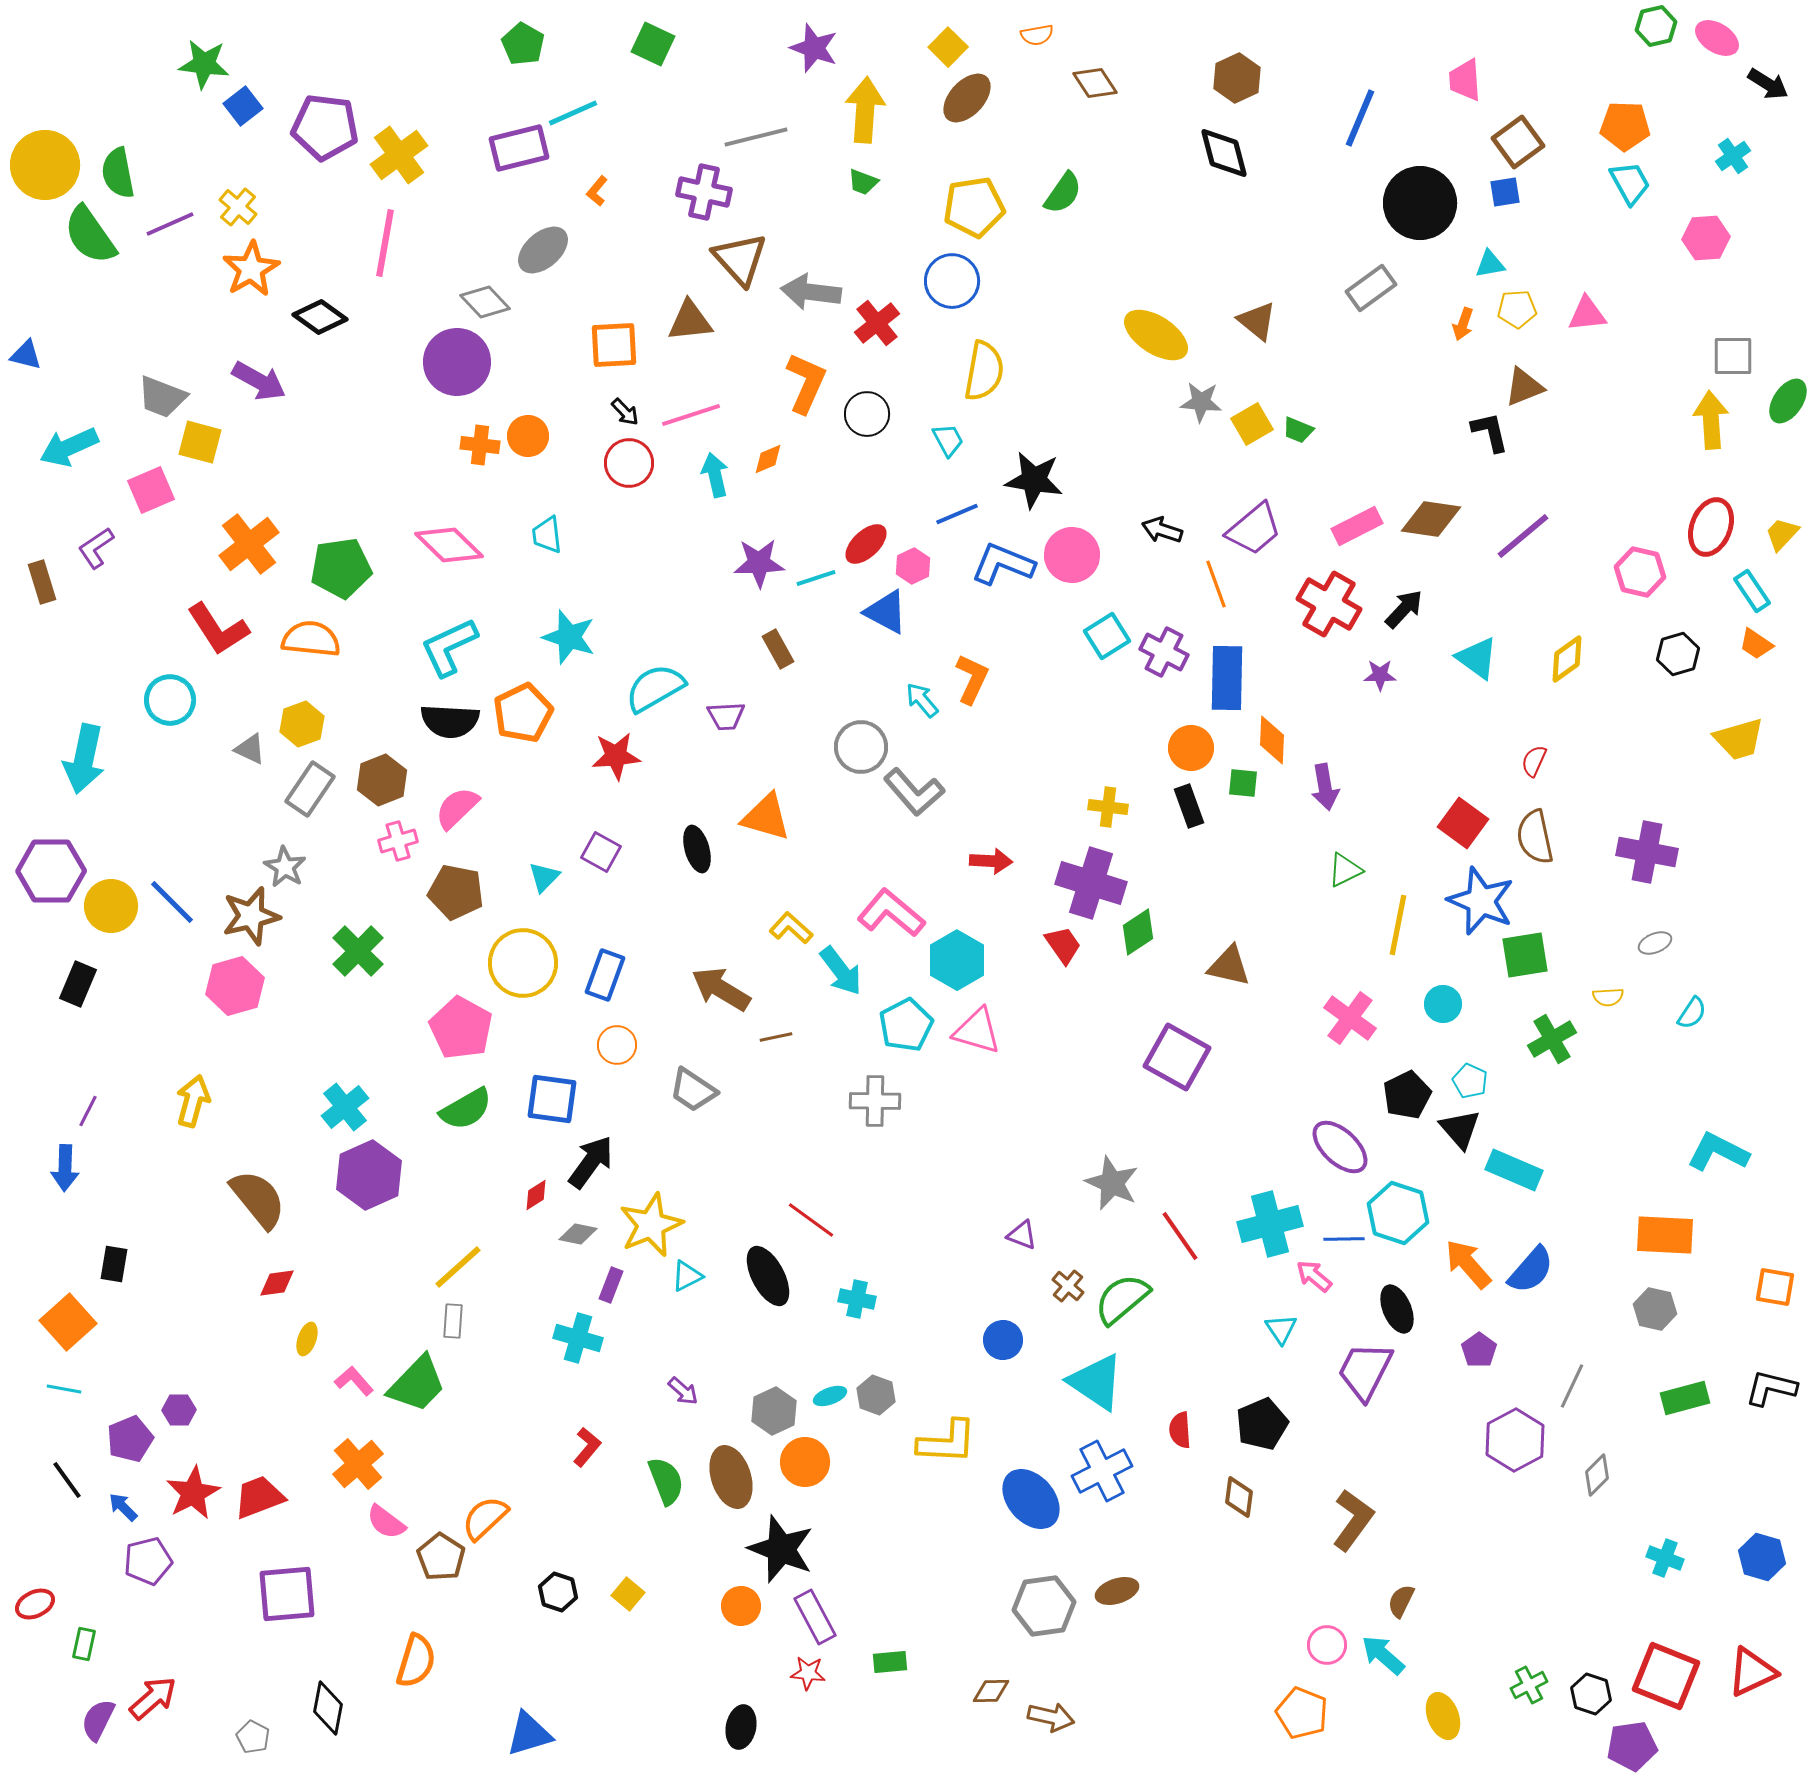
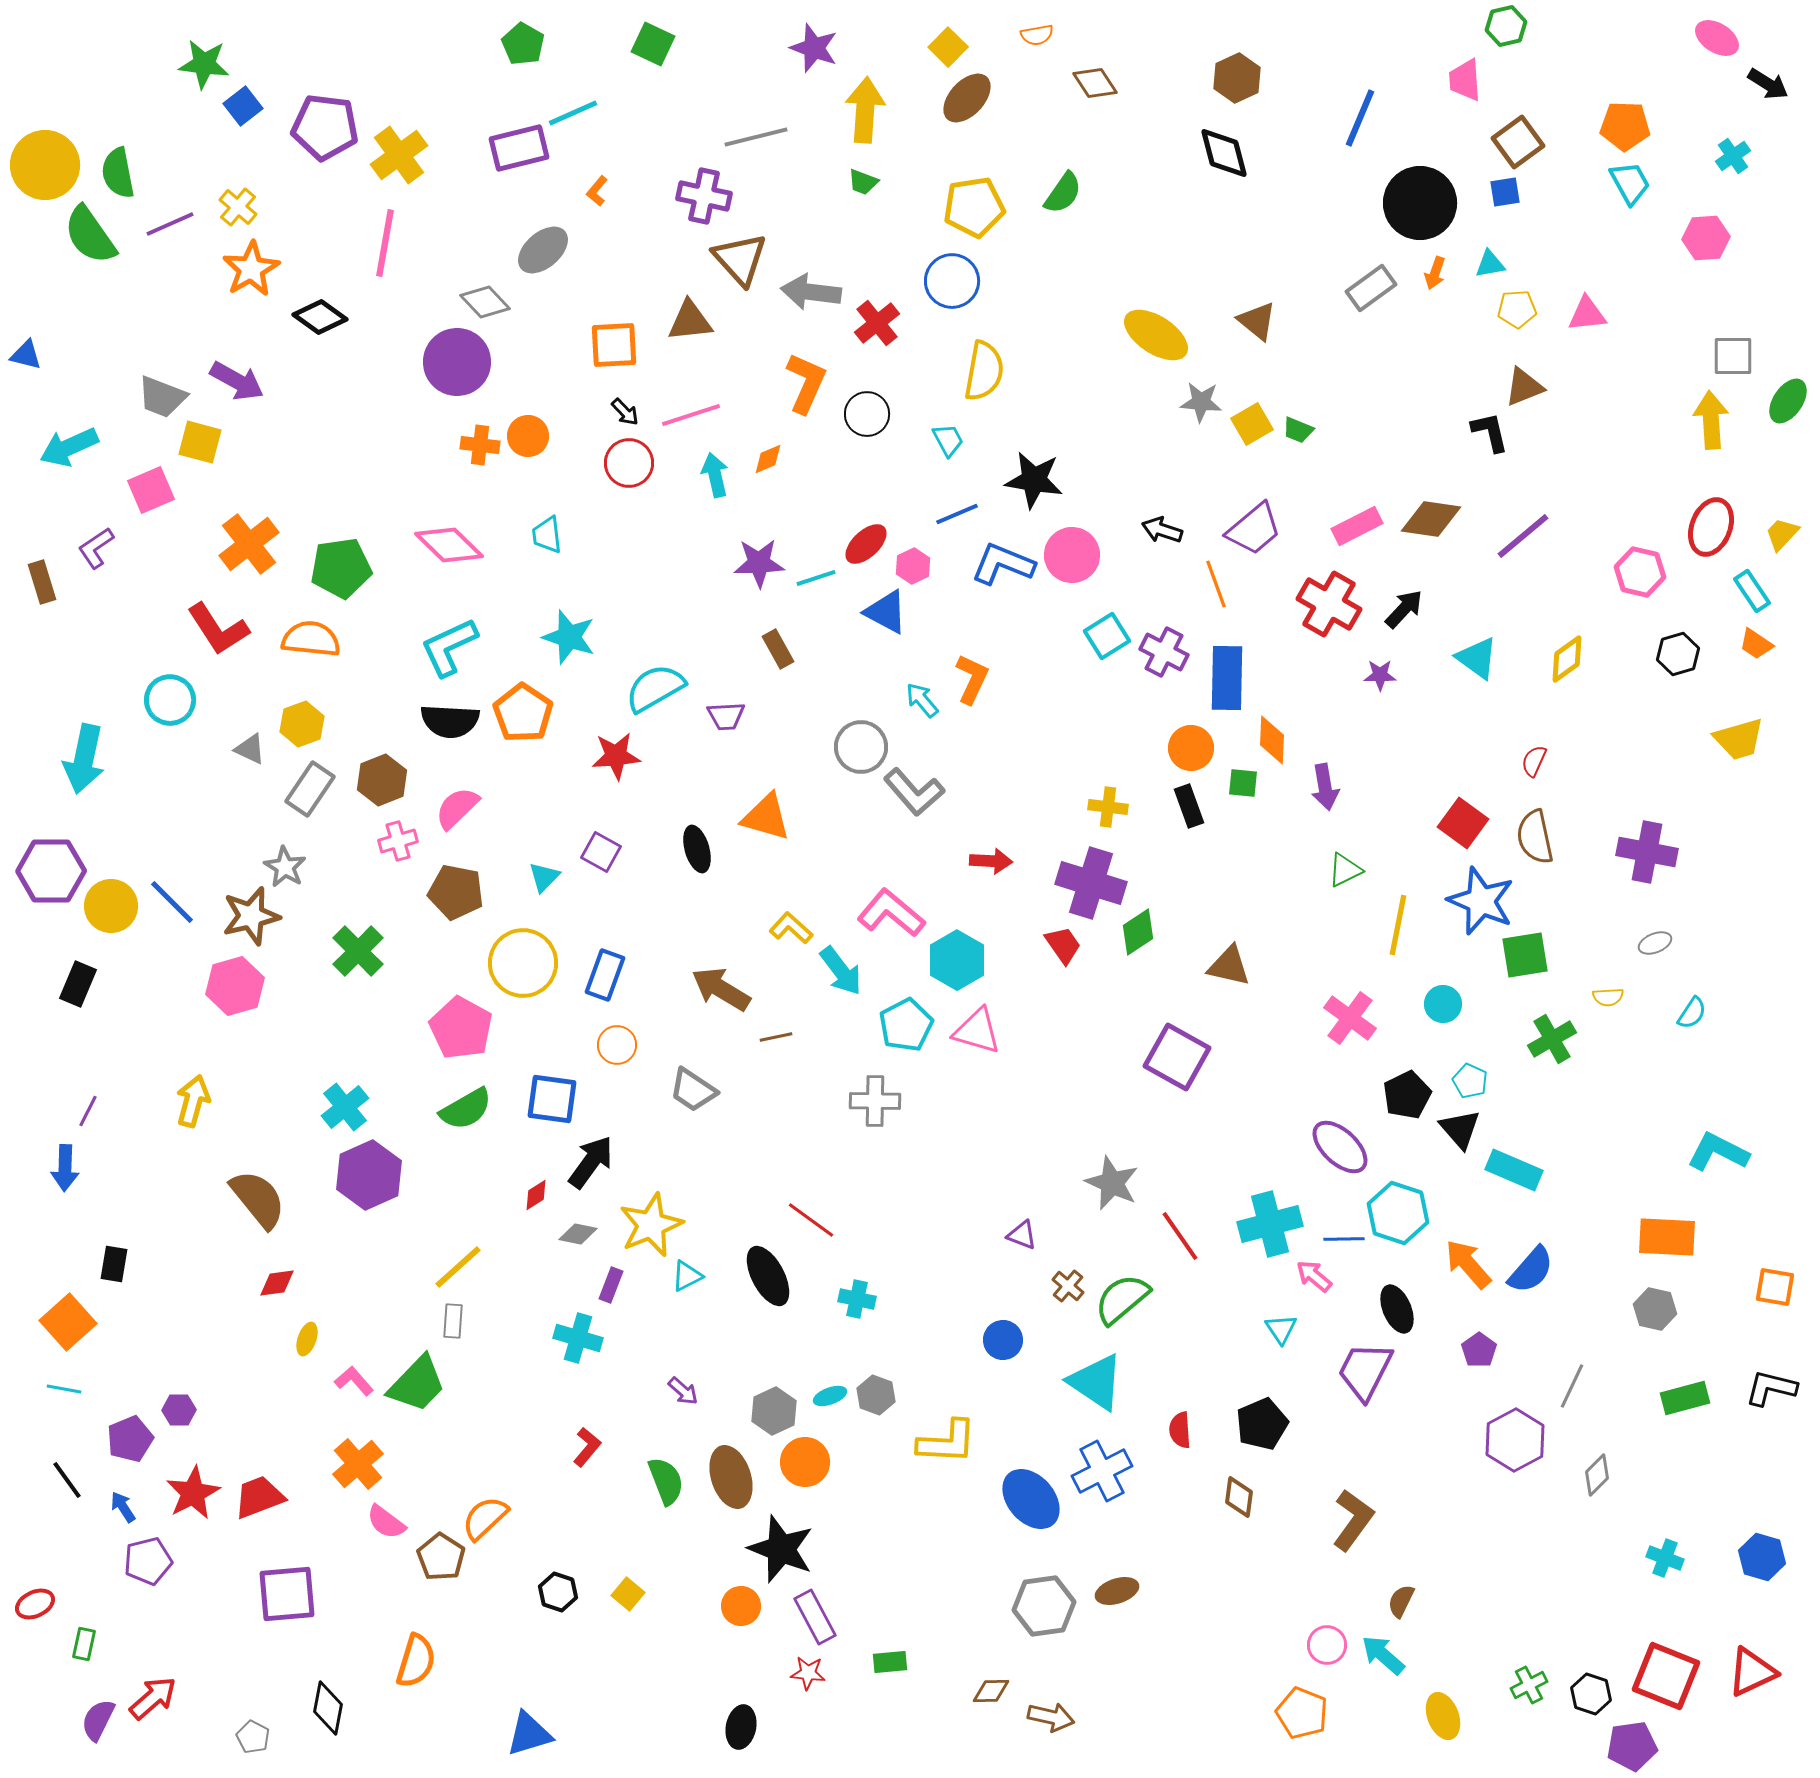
green hexagon at (1656, 26): moved 150 px left
purple cross at (704, 192): moved 4 px down
orange arrow at (1463, 324): moved 28 px left, 51 px up
purple arrow at (259, 381): moved 22 px left
orange pentagon at (523, 713): rotated 12 degrees counterclockwise
orange rectangle at (1665, 1235): moved 2 px right, 2 px down
blue arrow at (123, 1507): rotated 12 degrees clockwise
